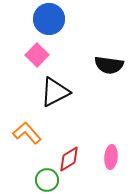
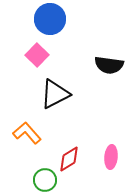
blue circle: moved 1 px right
black triangle: moved 2 px down
green circle: moved 2 px left
